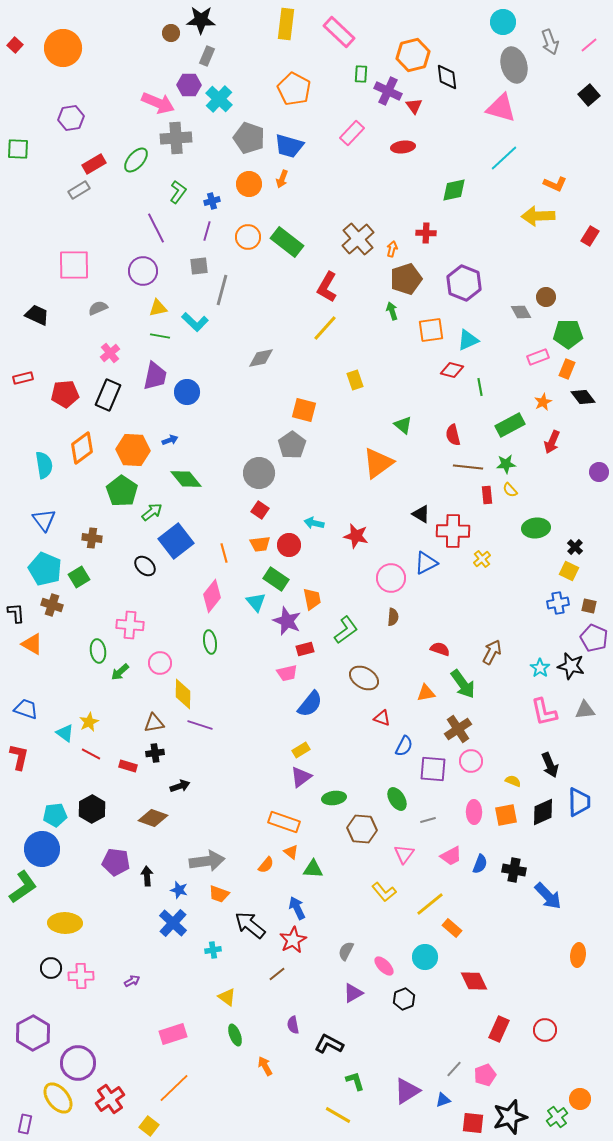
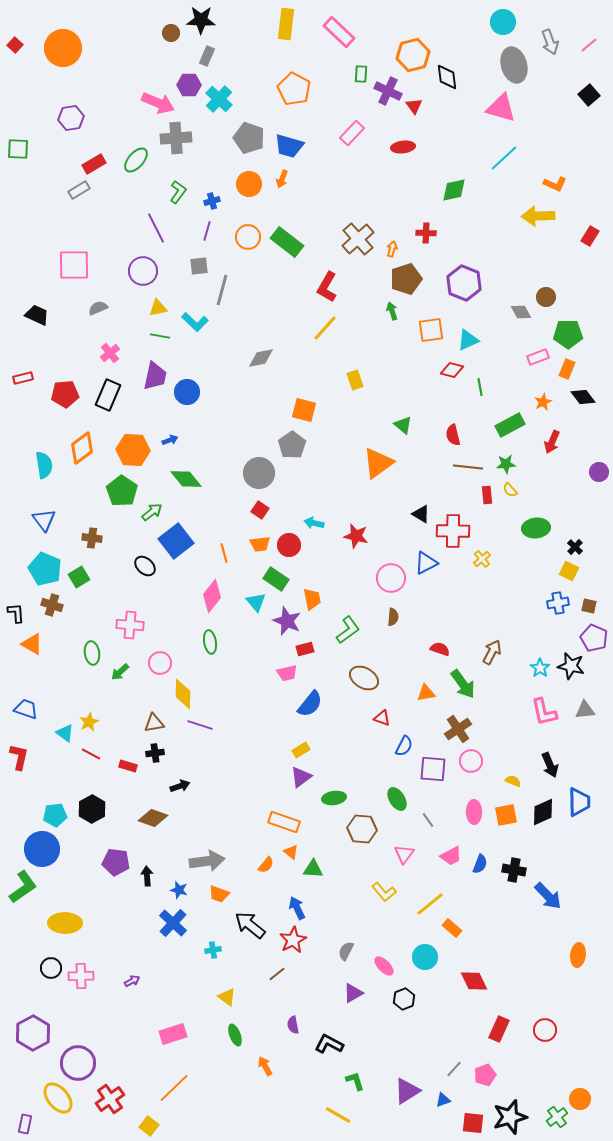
green L-shape at (346, 630): moved 2 px right
green ellipse at (98, 651): moved 6 px left, 2 px down
gray line at (428, 820): rotated 70 degrees clockwise
